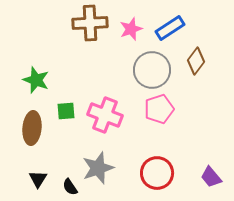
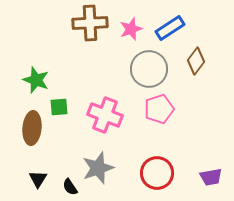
gray circle: moved 3 px left, 1 px up
green square: moved 7 px left, 4 px up
purple trapezoid: rotated 60 degrees counterclockwise
